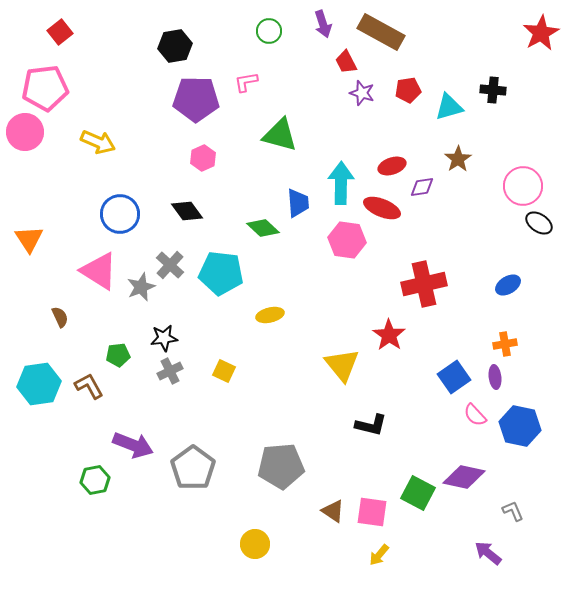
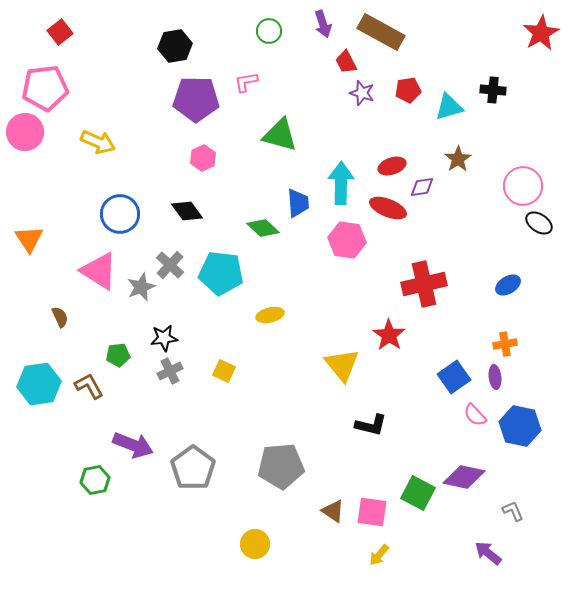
red ellipse at (382, 208): moved 6 px right
